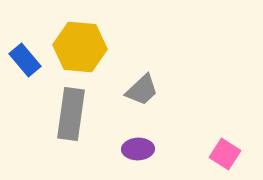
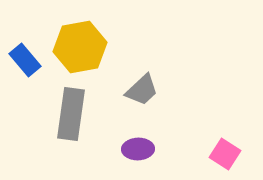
yellow hexagon: rotated 15 degrees counterclockwise
